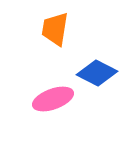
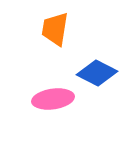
pink ellipse: rotated 12 degrees clockwise
